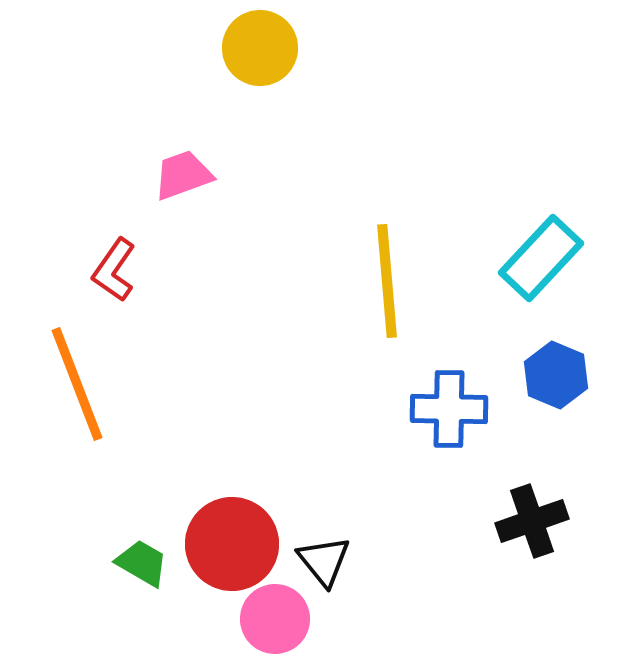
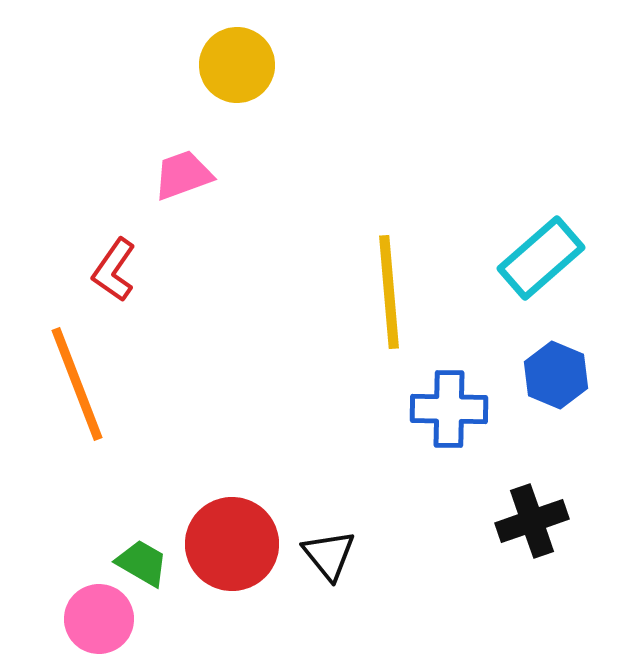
yellow circle: moved 23 px left, 17 px down
cyan rectangle: rotated 6 degrees clockwise
yellow line: moved 2 px right, 11 px down
black triangle: moved 5 px right, 6 px up
pink circle: moved 176 px left
